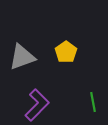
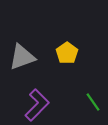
yellow pentagon: moved 1 px right, 1 px down
green line: rotated 24 degrees counterclockwise
